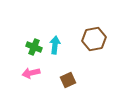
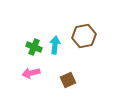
brown hexagon: moved 10 px left, 3 px up
